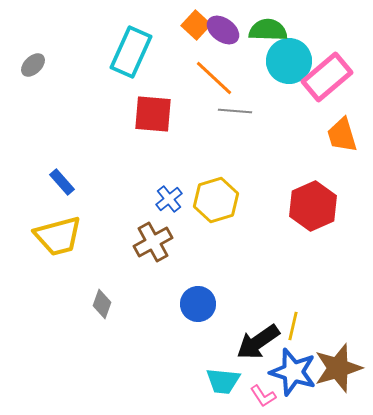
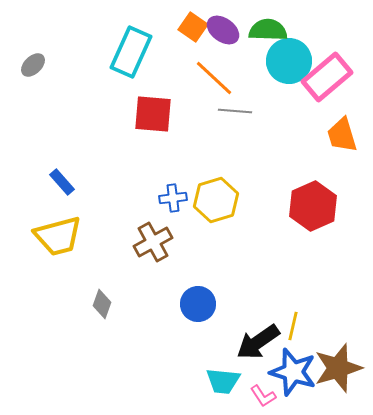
orange square: moved 3 px left, 2 px down; rotated 8 degrees counterclockwise
blue cross: moved 4 px right, 1 px up; rotated 32 degrees clockwise
